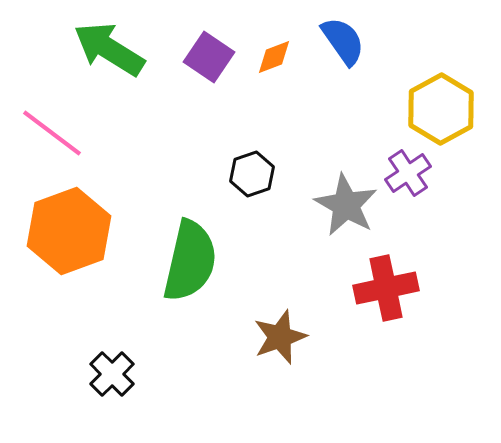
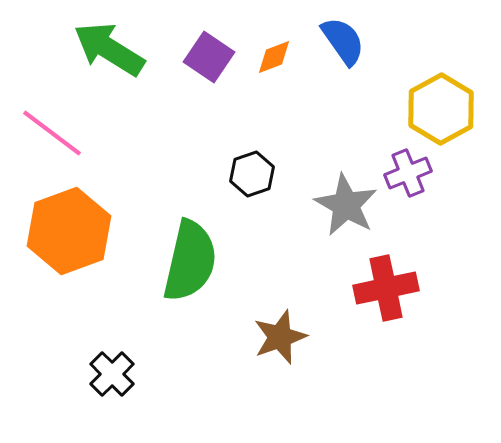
purple cross: rotated 12 degrees clockwise
